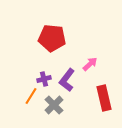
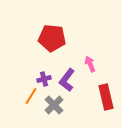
pink arrow: rotated 70 degrees counterclockwise
red rectangle: moved 2 px right, 1 px up
